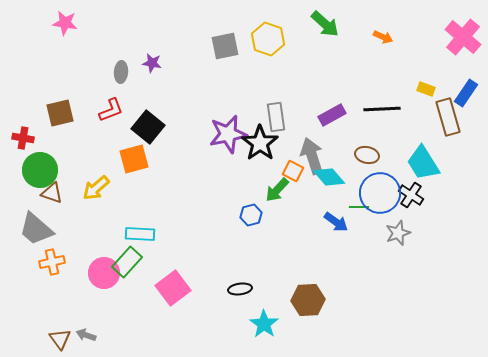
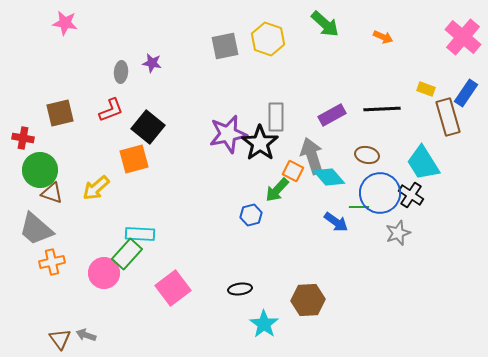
gray rectangle at (276, 117): rotated 8 degrees clockwise
green rectangle at (127, 262): moved 8 px up
